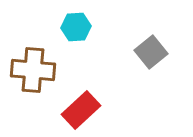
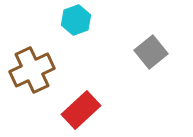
cyan hexagon: moved 7 px up; rotated 16 degrees counterclockwise
brown cross: moved 1 px left; rotated 30 degrees counterclockwise
